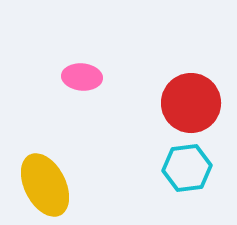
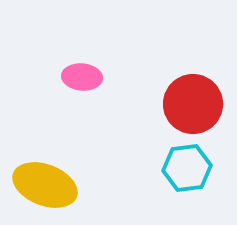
red circle: moved 2 px right, 1 px down
yellow ellipse: rotated 42 degrees counterclockwise
